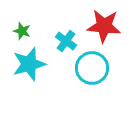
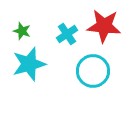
cyan cross: moved 1 px right, 7 px up; rotated 20 degrees clockwise
cyan circle: moved 1 px right, 3 px down
